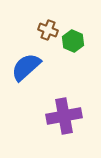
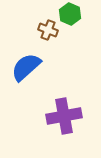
green hexagon: moved 3 px left, 27 px up
